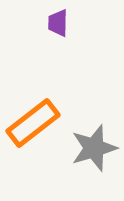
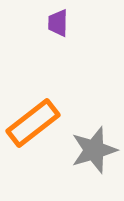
gray star: moved 2 px down
